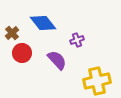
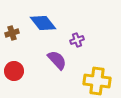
brown cross: rotated 24 degrees clockwise
red circle: moved 8 px left, 18 px down
yellow cross: rotated 20 degrees clockwise
